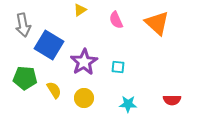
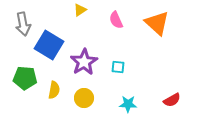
gray arrow: moved 1 px up
yellow semicircle: rotated 42 degrees clockwise
red semicircle: rotated 30 degrees counterclockwise
